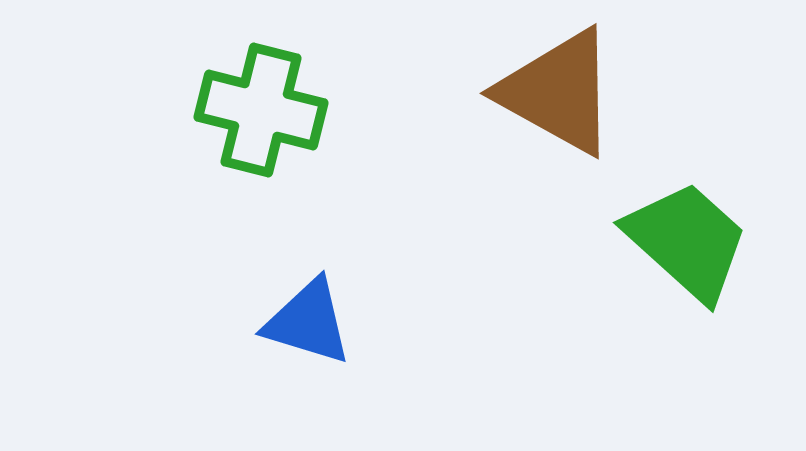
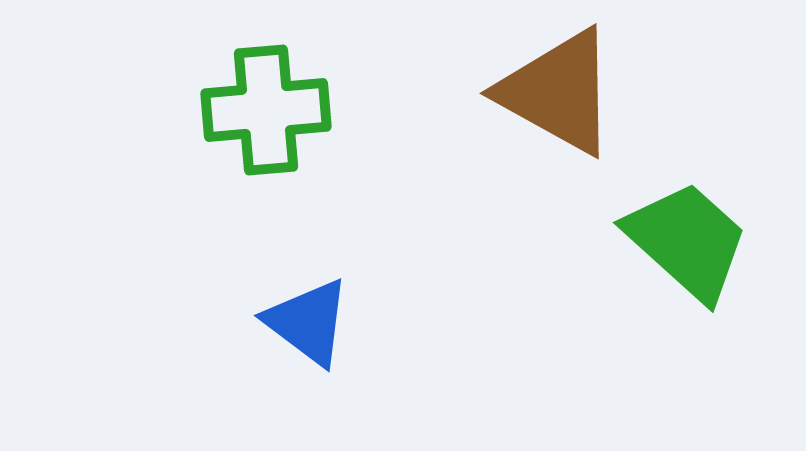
green cross: moved 5 px right; rotated 19 degrees counterclockwise
blue triangle: rotated 20 degrees clockwise
